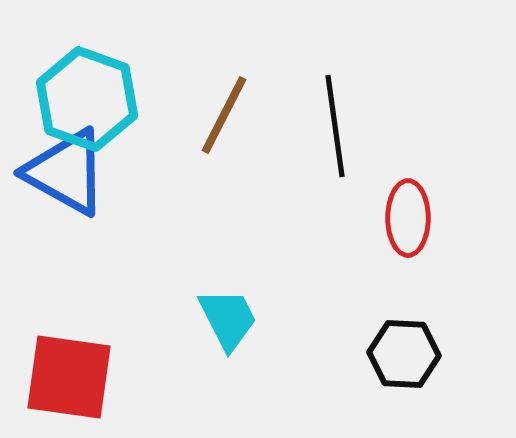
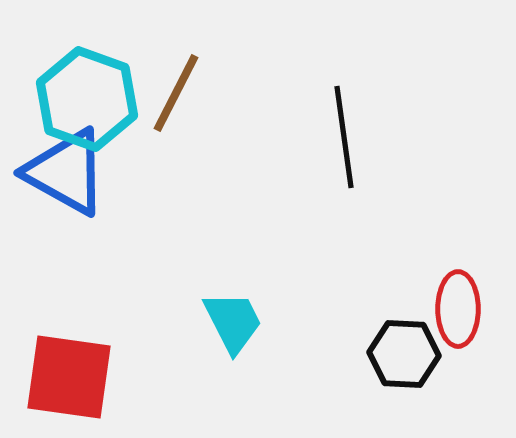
brown line: moved 48 px left, 22 px up
black line: moved 9 px right, 11 px down
red ellipse: moved 50 px right, 91 px down
cyan trapezoid: moved 5 px right, 3 px down
